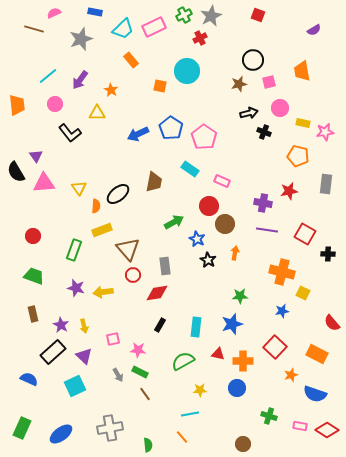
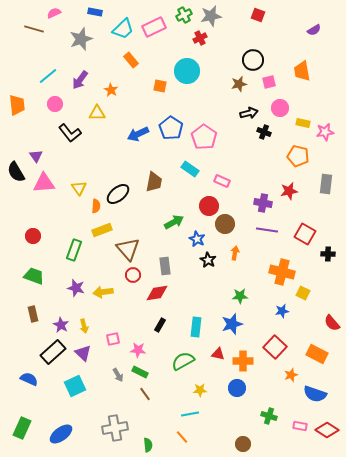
gray star at (211, 16): rotated 15 degrees clockwise
purple triangle at (84, 356): moved 1 px left, 3 px up
gray cross at (110, 428): moved 5 px right
